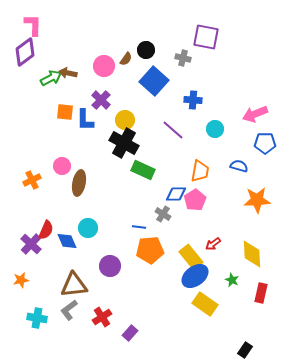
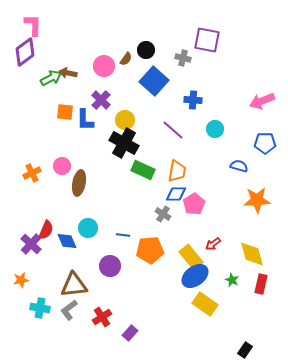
purple square at (206, 37): moved 1 px right, 3 px down
pink arrow at (255, 114): moved 7 px right, 13 px up
orange trapezoid at (200, 171): moved 23 px left
orange cross at (32, 180): moved 7 px up
pink pentagon at (195, 200): moved 1 px left, 4 px down
blue line at (139, 227): moved 16 px left, 8 px down
yellow diamond at (252, 254): rotated 12 degrees counterclockwise
red rectangle at (261, 293): moved 9 px up
cyan cross at (37, 318): moved 3 px right, 10 px up
